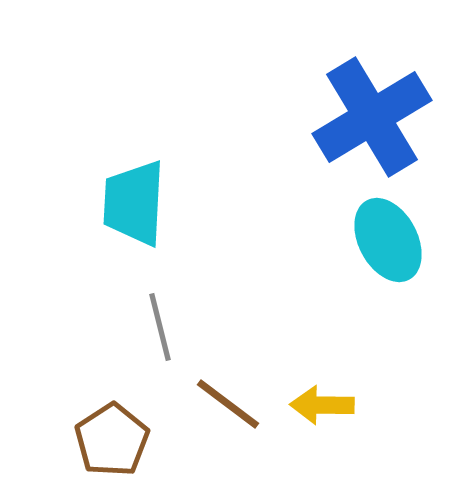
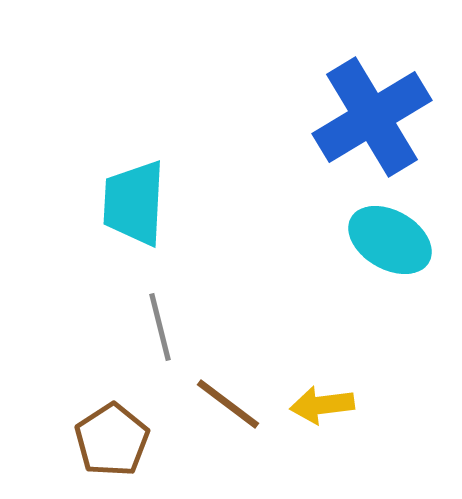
cyan ellipse: moved 2 px right; rotated 32 degrees counterclockwise
yellow arrow: rotated 8 degrees counterclockwise
